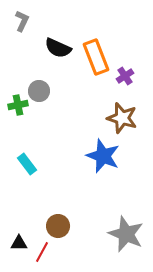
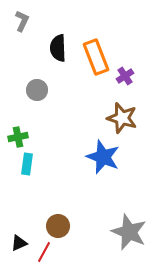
black semicircle: rotated 64 degrees clockwise
gray circle: moved 2 px left, 1 px up
green cross: moved 32 px down
blue star: moved 1 px down
cyan rectangle: rotated 45 degrees clockwise
gray star: moved 3 px right, 2 px up
black triangle: rotated 24 degrees counterclockwise
red line: moved 2 px right
